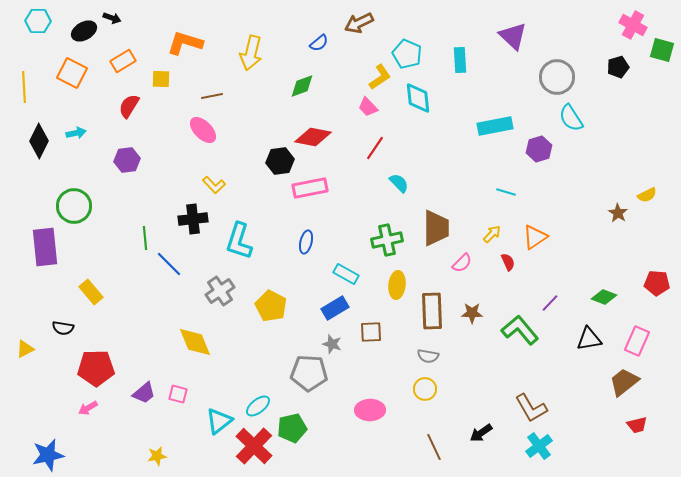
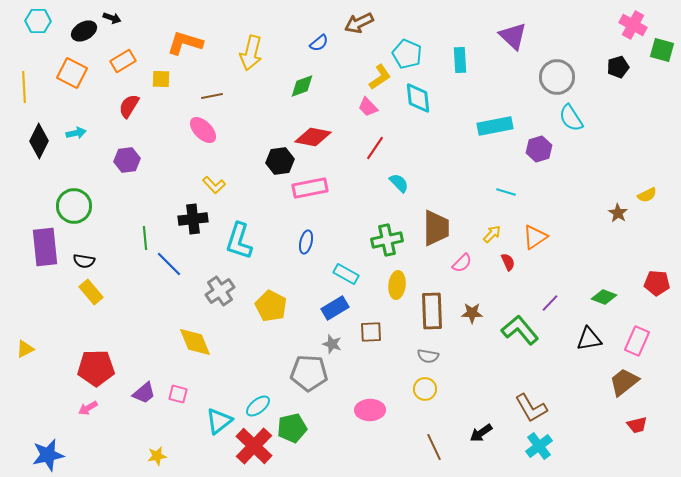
black semicircle at (63, 328): moved 21 px right, 67 px up
